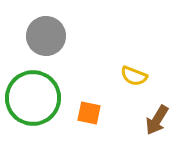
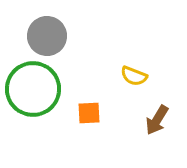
gray circle: moved 1 px right
green circle: moved 9 px up
orange square: rotated 15 degrees counterclockwise
